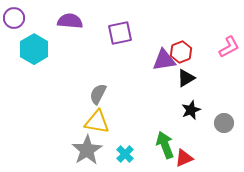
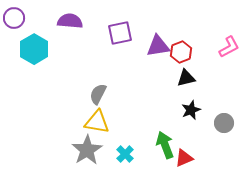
purple triangle: moved 6 px left, 14 px up
black triangle: rotated 18 degrees clockwise
